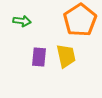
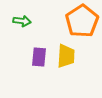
orange pentagon: moved 2 px right, 1 px down
yellow trapezoid: rotated 15 degrees clockwise
